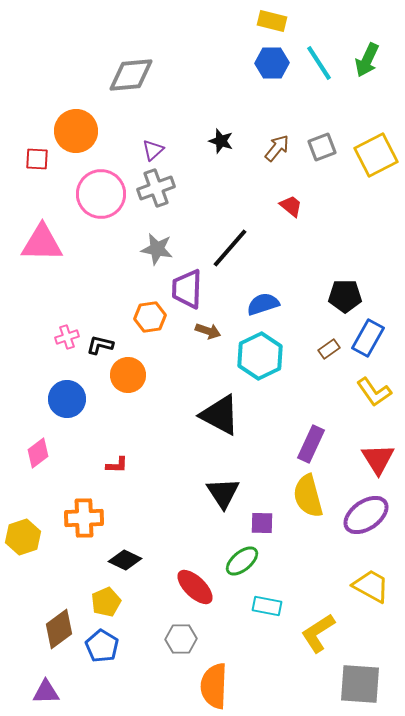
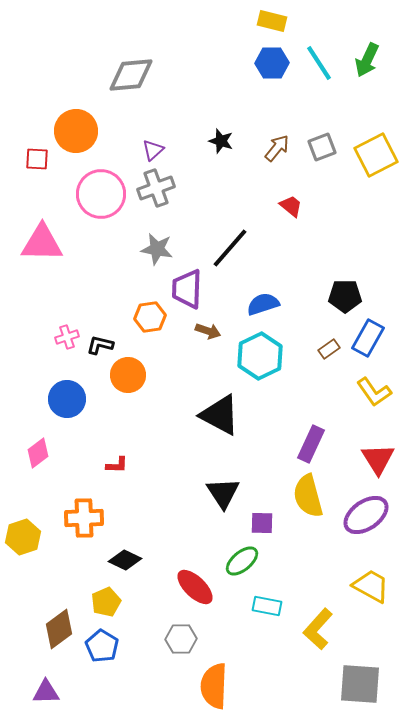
yellow L-shape at (318, 633): moved 4 px up; rotated 15 degrees counterclockwise
